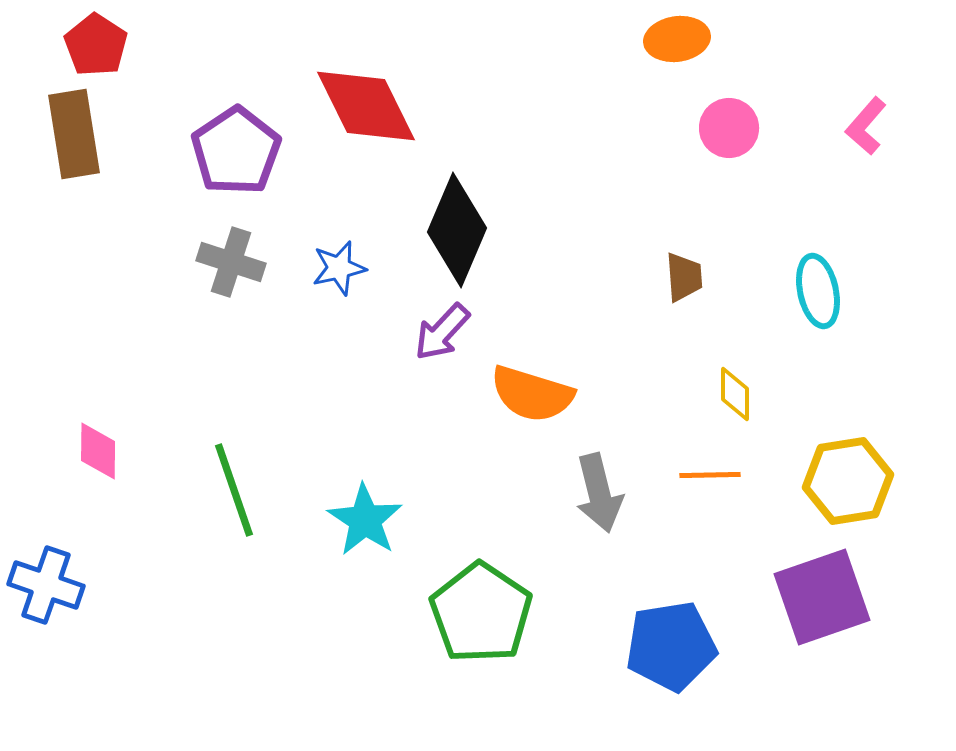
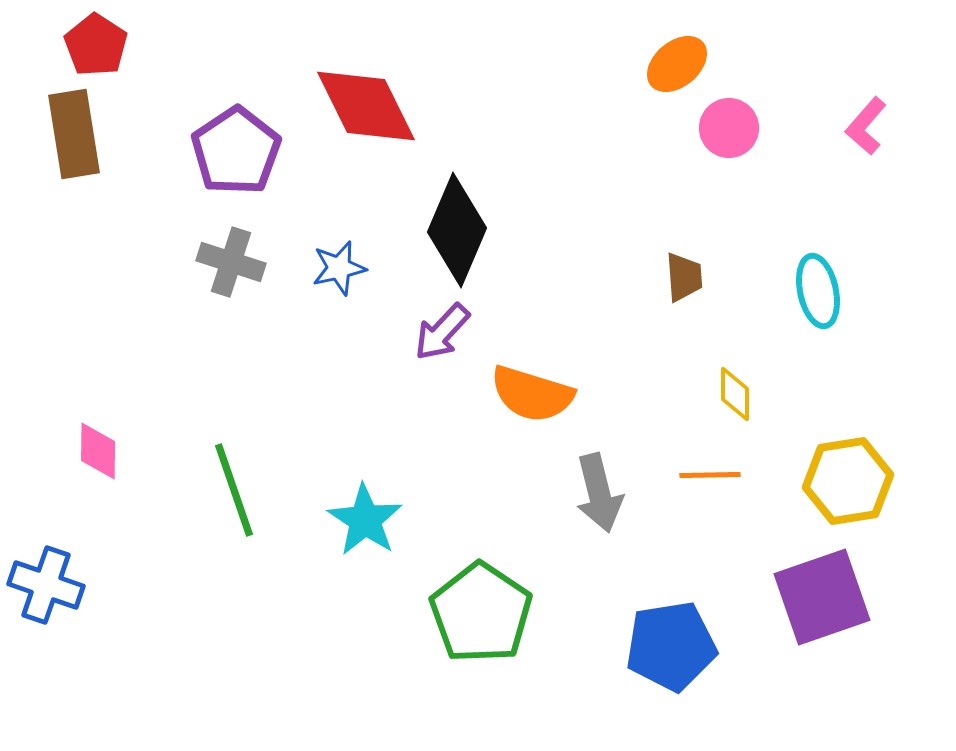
orange ellipse: moved 25 px down; rotated 32 degrees counterclockwise
